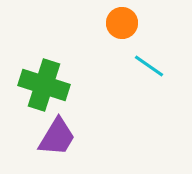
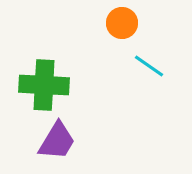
green cross: rotated 15 degrees counterclockwise
purple trapezoid: moved 4 px down
